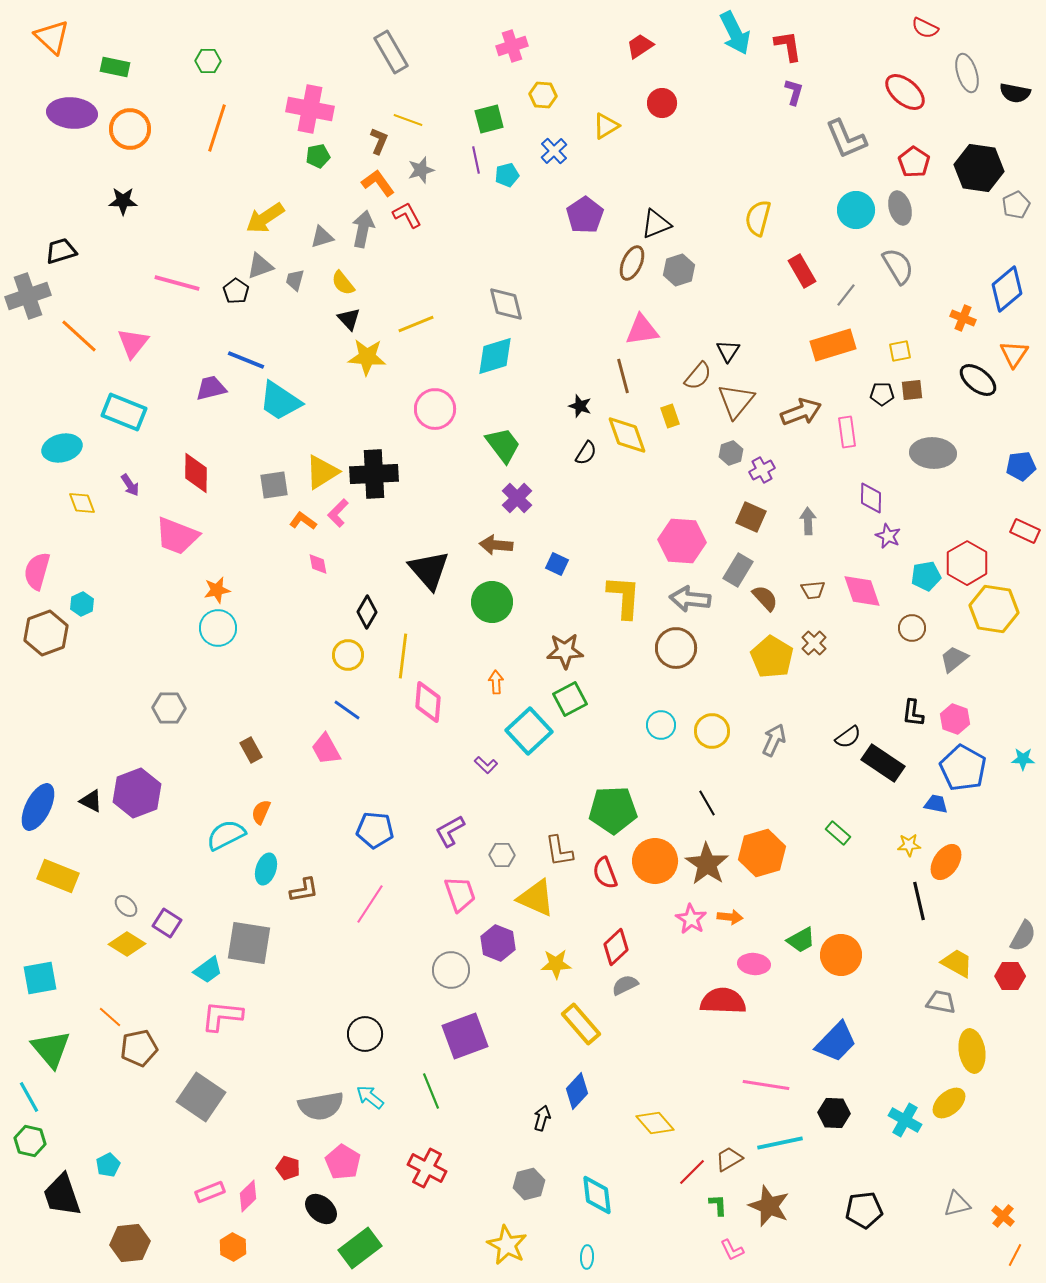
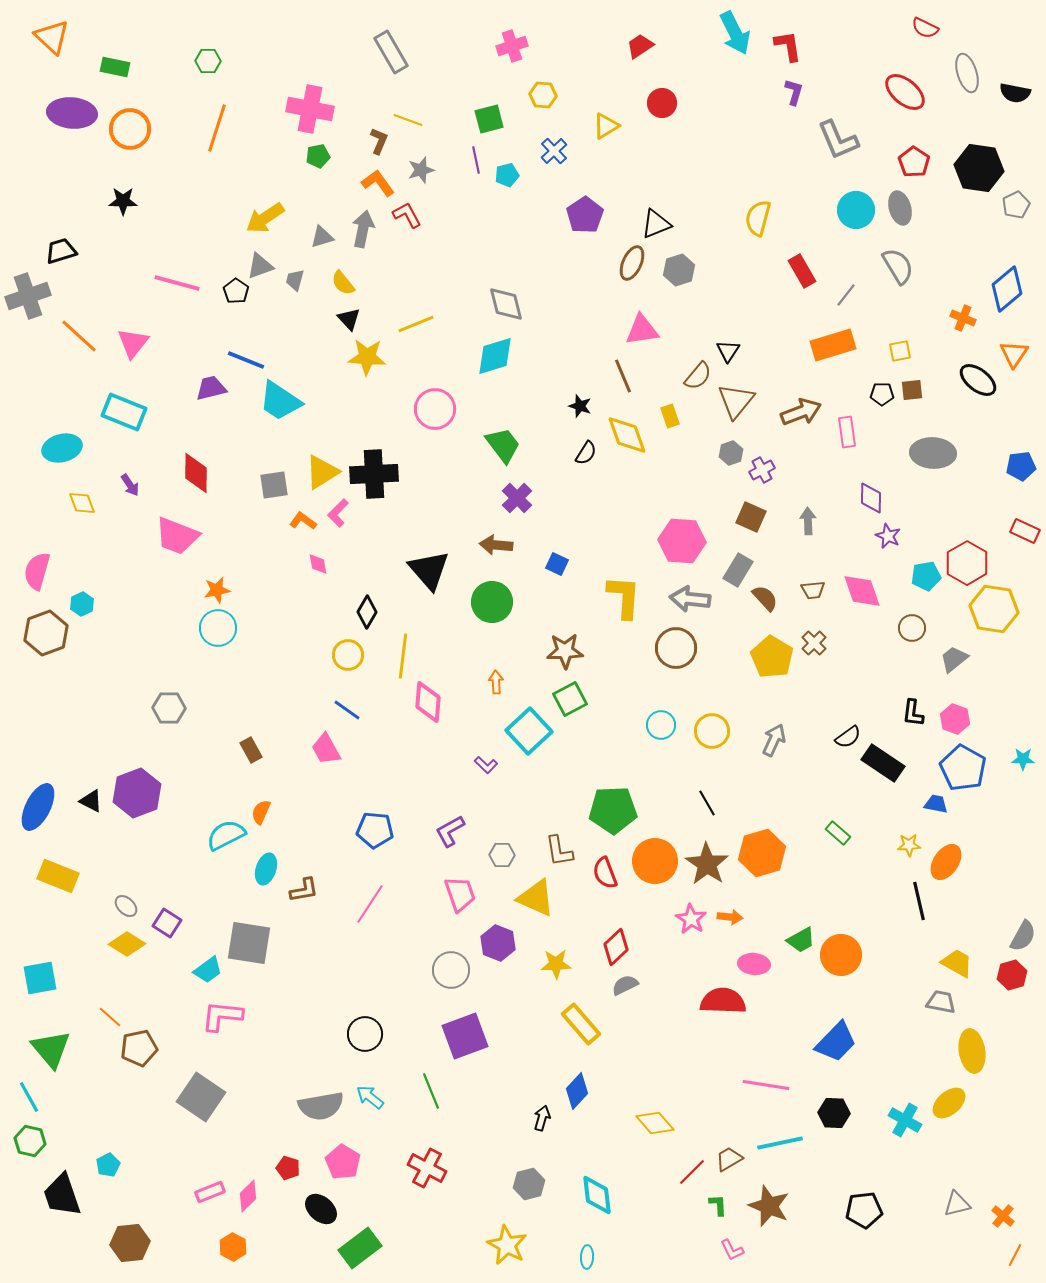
gray L-shape at (846, 139): moved 8 px left, 1 px down
brown line at (623, 376): rotated 8 degrees counterclockwise
red hexagon at (1010, 976): moved 2 px right, 1 px up; rotated 16 degrees counterclockwise
